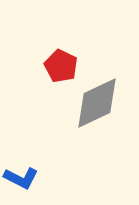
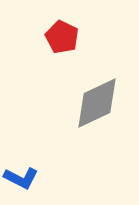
red pentagon: moved 1 px right, 29 px up
